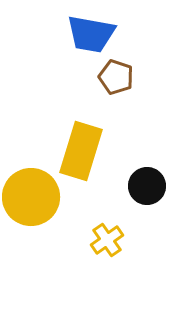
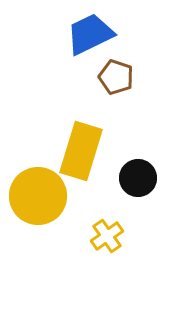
blue trapezoid: moved 1 px left; rotated 144 degrees clockwise
black circle: moved 9 px left, 8 px up
yellow circle: moved 7 px right, 1 px up
yellow cross: moved 4 px up
